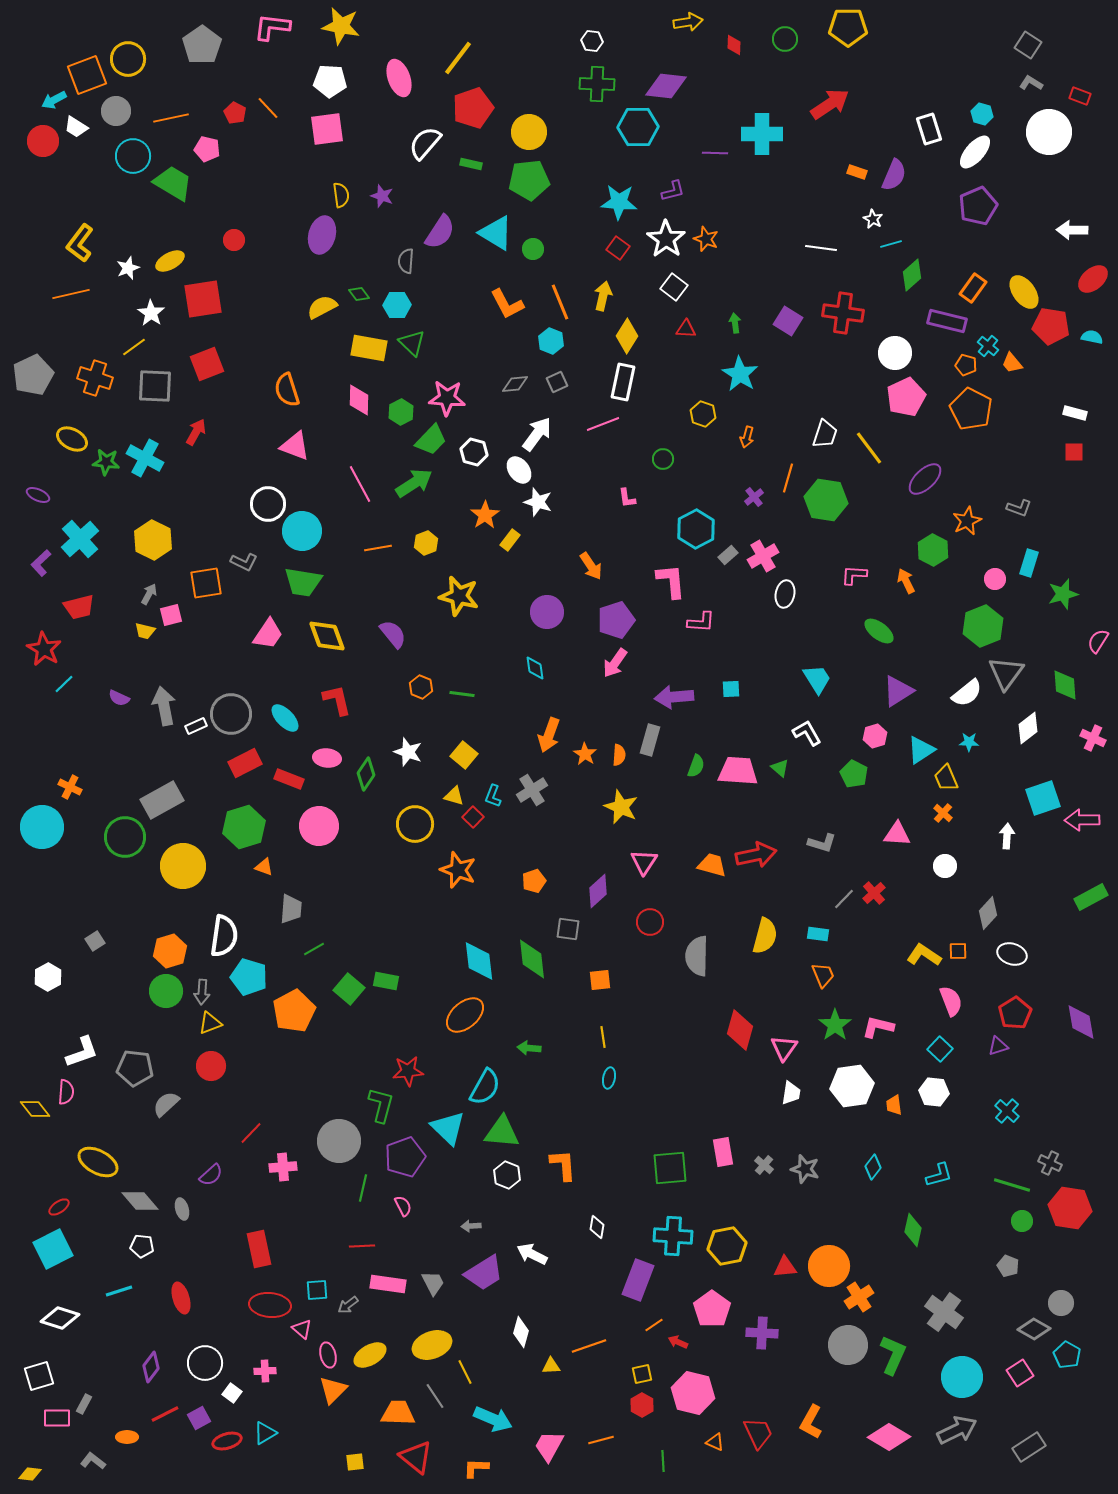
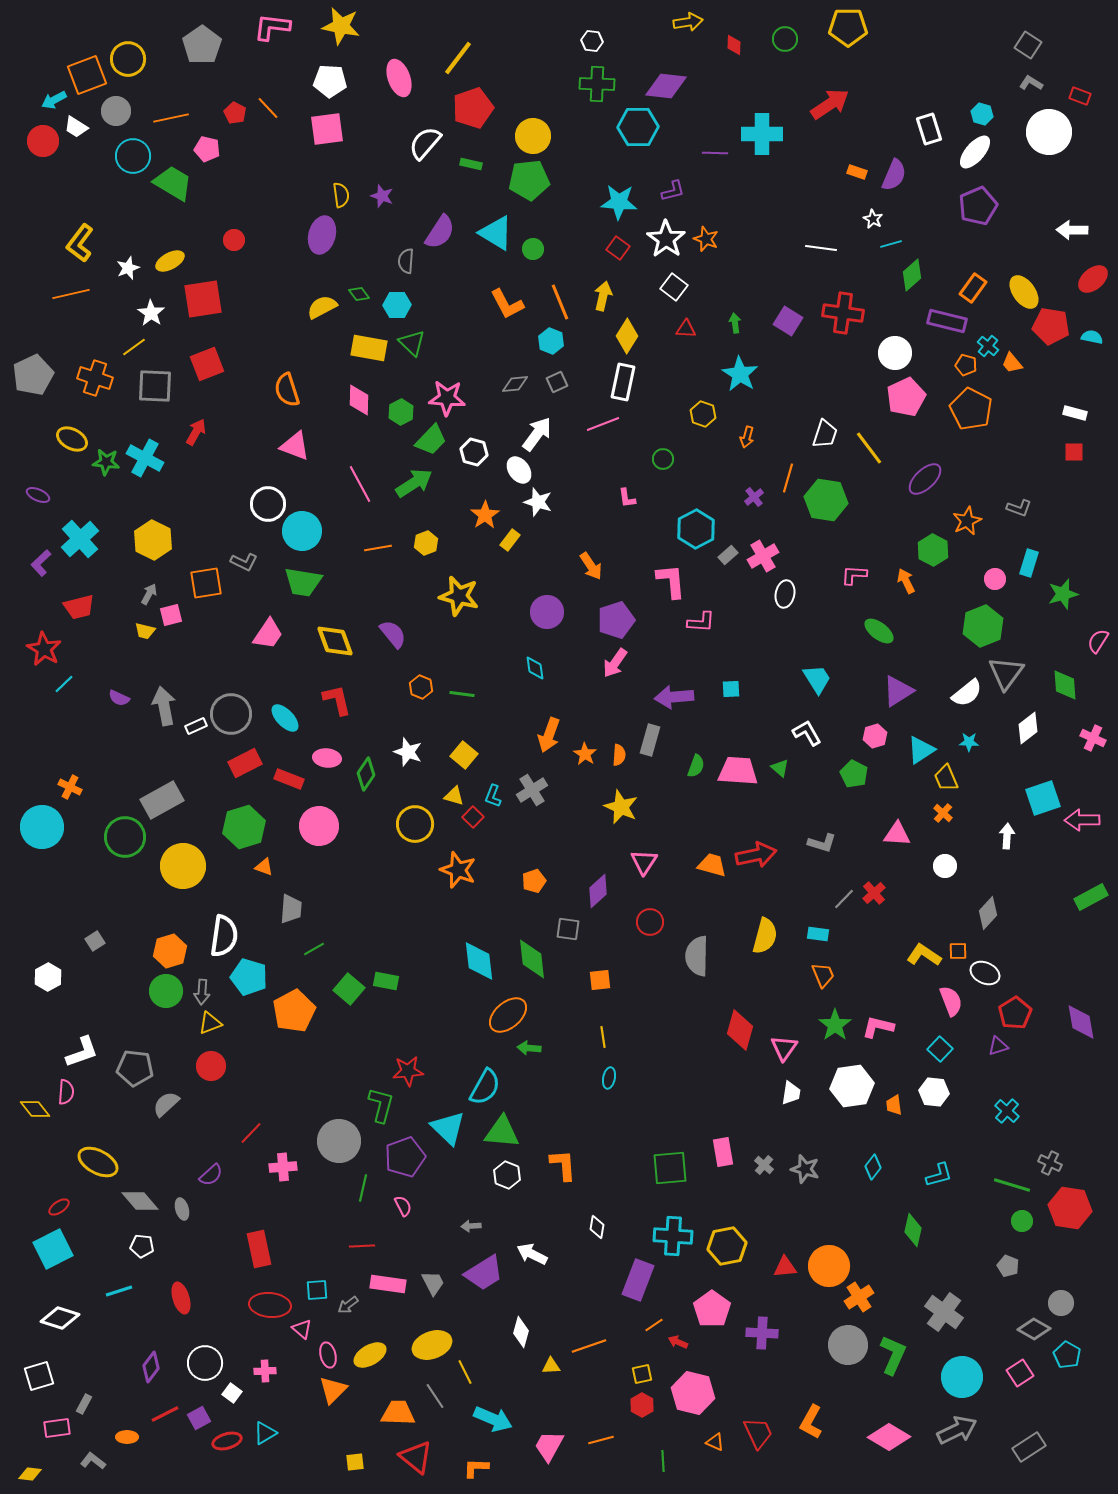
yellow circle at (529, 132): moved 4 px right, 4 px down
yellow diamond at (327, 636): moved 8 px right, 5 px down
white ellipse at (1012, 954): moved 27 px left, 19 px down; rotated 8 degrees clockwise
orange ellipse at (465, 1015): moved 43 px right
pink rectangle at (57, 1418): moved 10 px down; rotated 8 degrees counterclockwise
